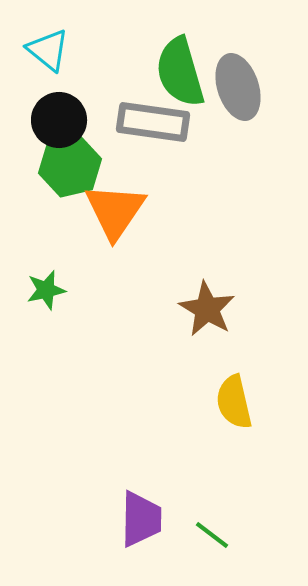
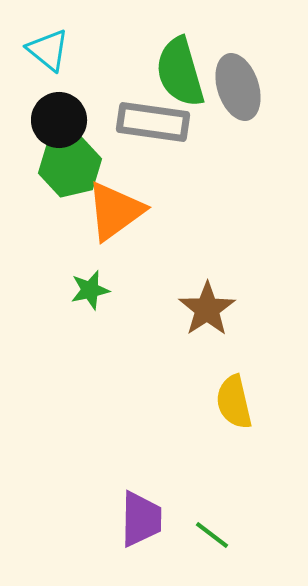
orange triangle: rotated 20 degrees clockwise
green star: moved 44 px right
brown star: rotated 8 degrees clockwise
